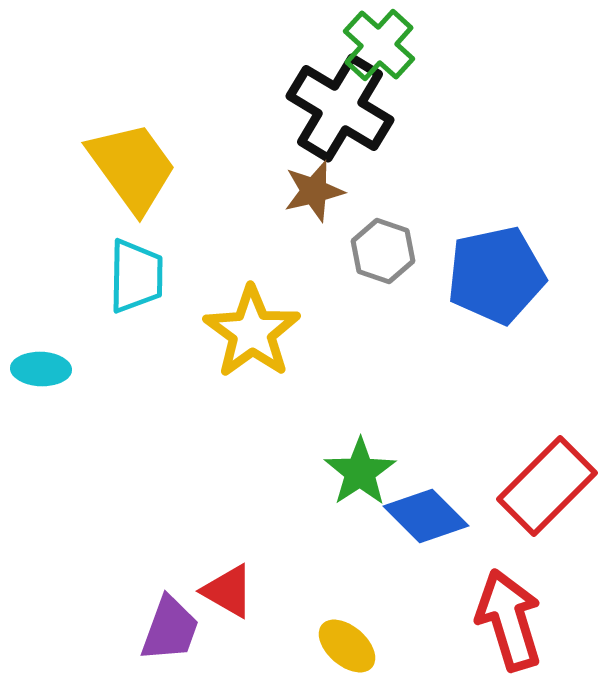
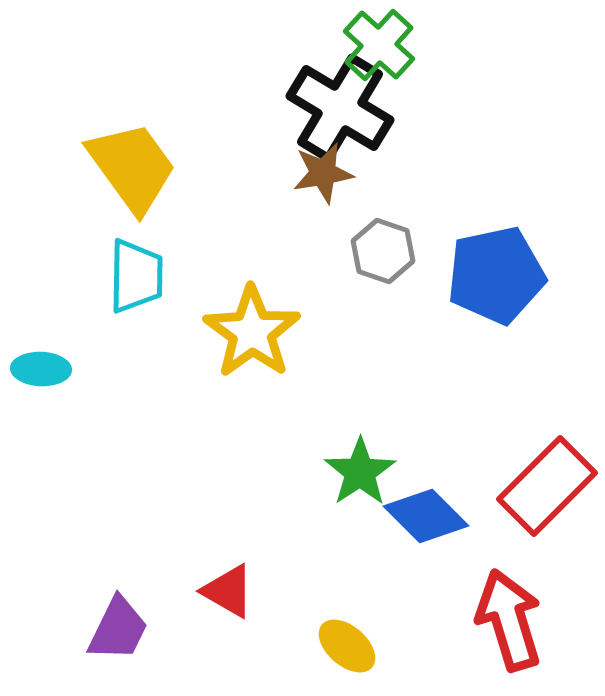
brown star: moved 9 px right, 18 px up; rotated 4 degrees clockwise
purple trapezoid: moved 52 px left; rotated 6 degrees clockwise
